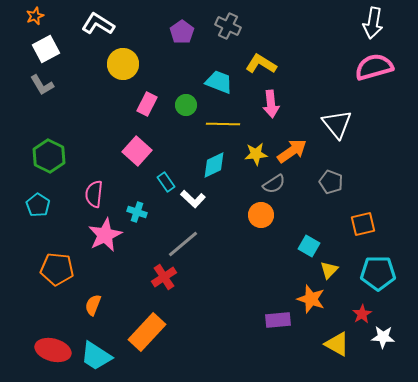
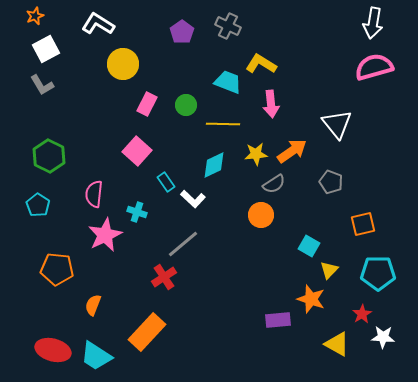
cyan trapezoid at (219, 82): moved 9 px right
